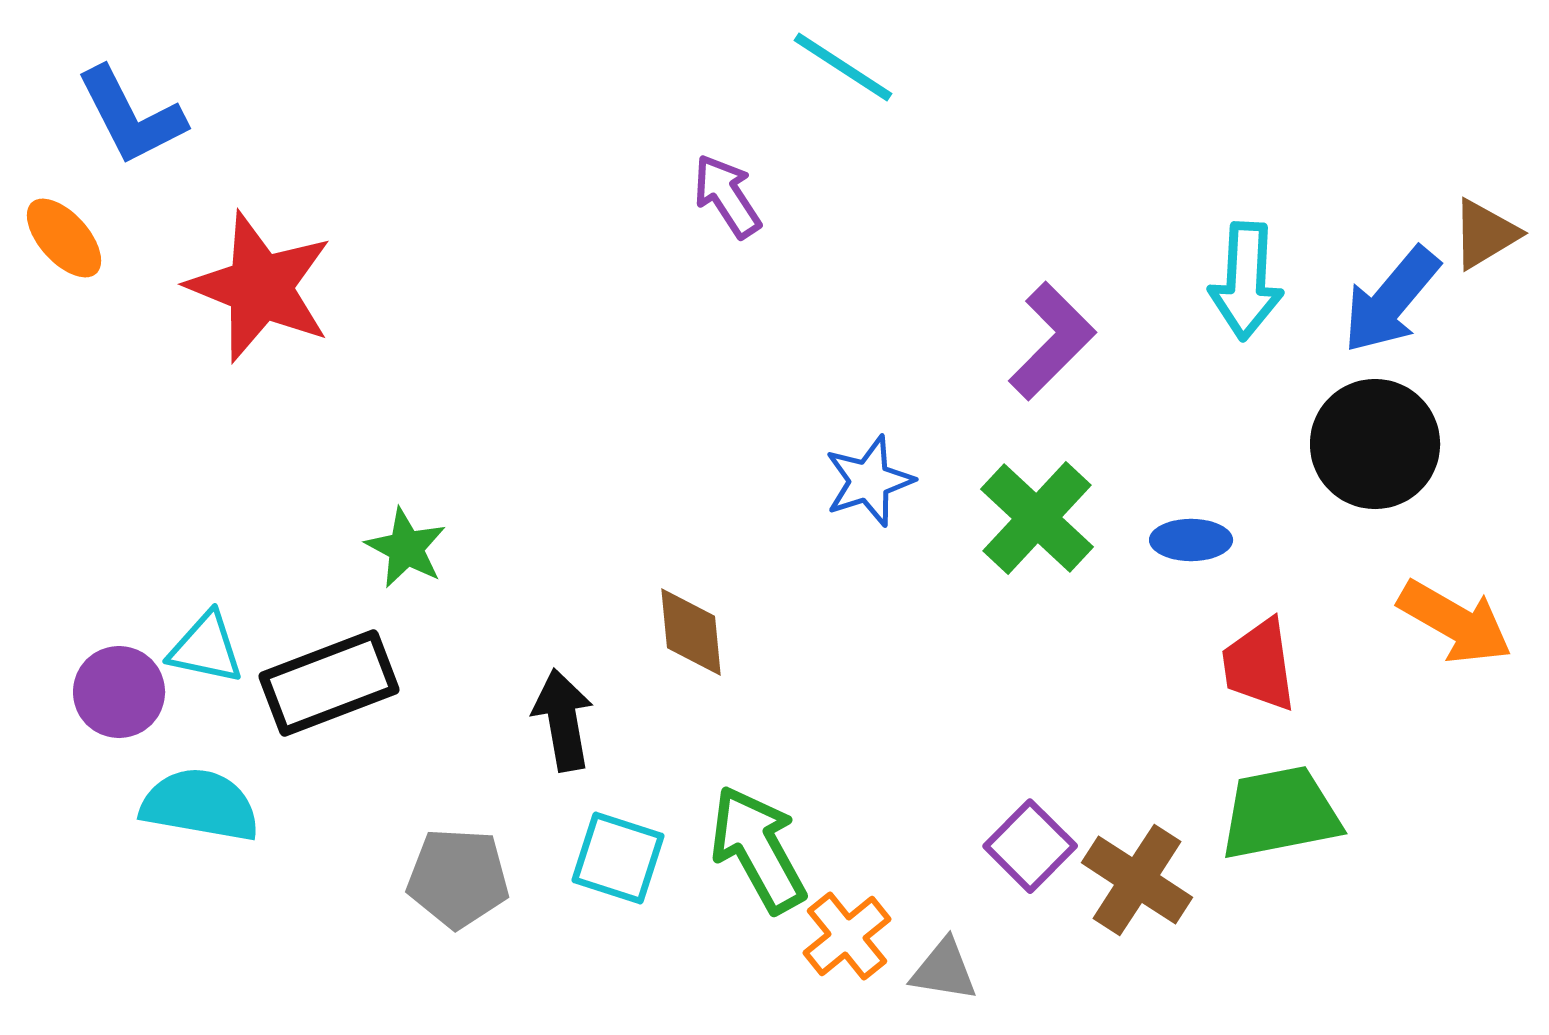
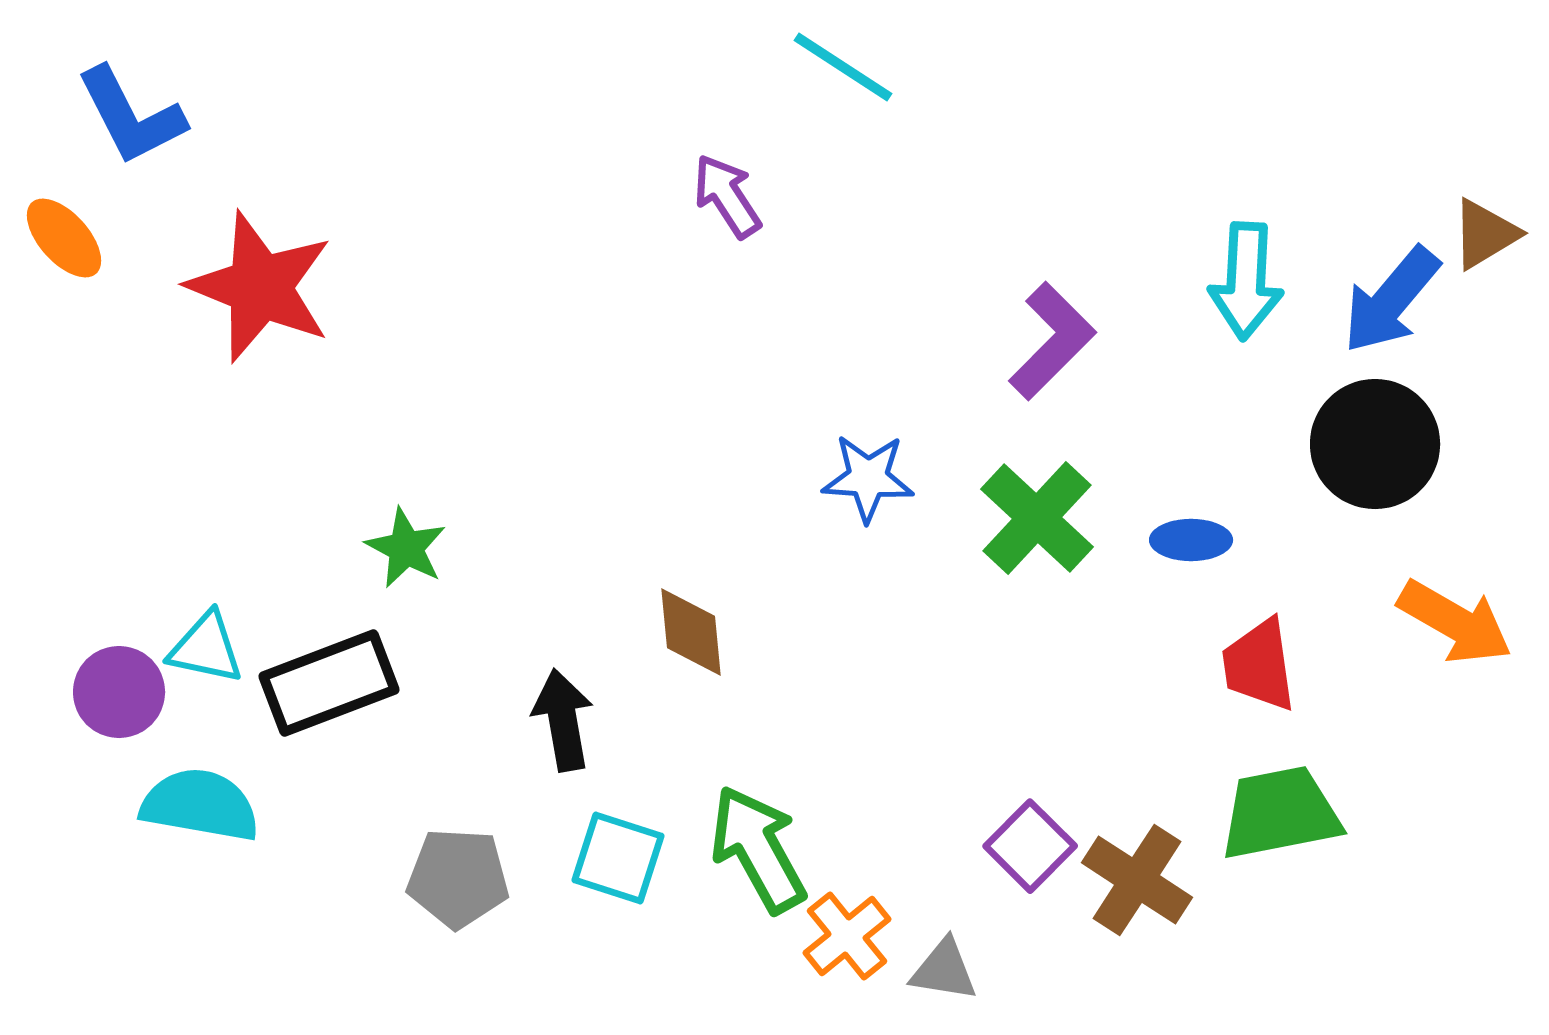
blue star: moved 1 px left, 3 px up; rotated 22 degrees clockwise
